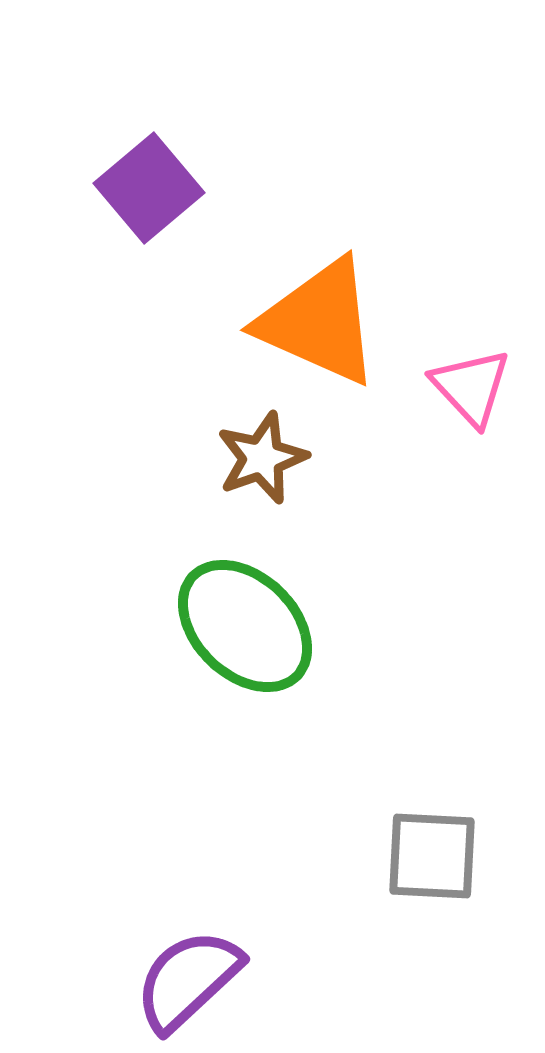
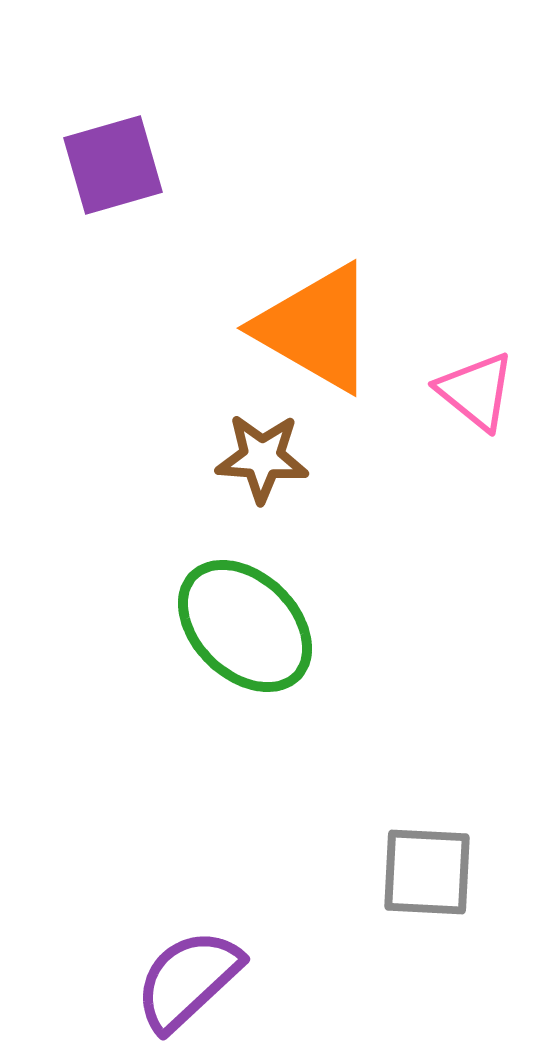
purple square: moved 36 px left, 23 px up; rotated 24 degrees clockwise
orange triangle: moved 3 px left, 6 px down; rotated 6 degrees clockwise
pink triangle: moved 5 px right, 4 px down; rotated 8 degrees counterclockwise
brown star: rotated 24 degrees clockwise
gray square: moved 5 px left, 16 px down
